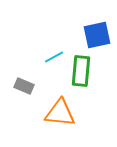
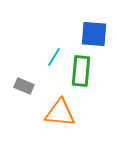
blue square: moved 3 px left, 1 px up; rotated 16 degrees clockwise
cyan line: rotated 30 degrees counterclockwise
